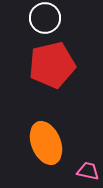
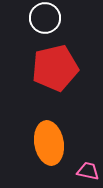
red pentagon: moved 3 px right, 3 px down
orange ellipse: moved 3 px right; rotated 12 degrees clockwise
